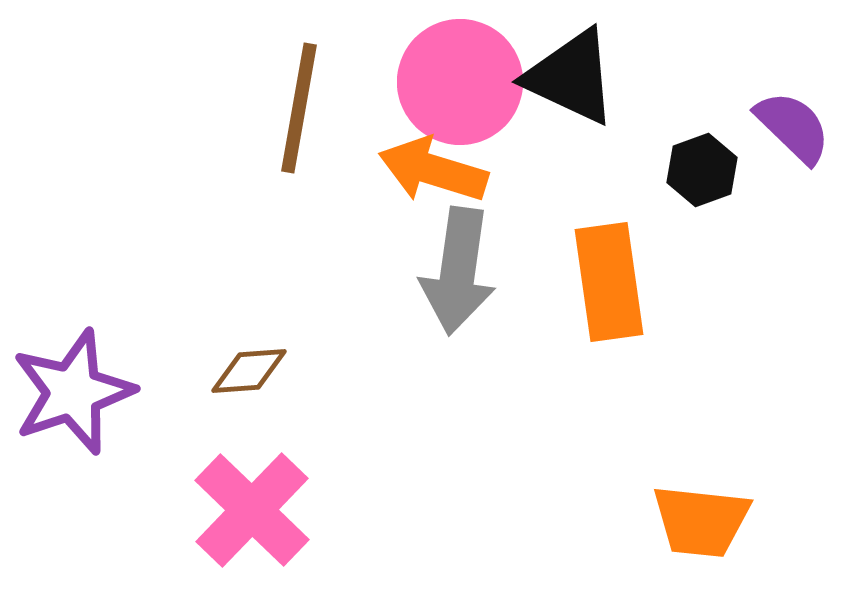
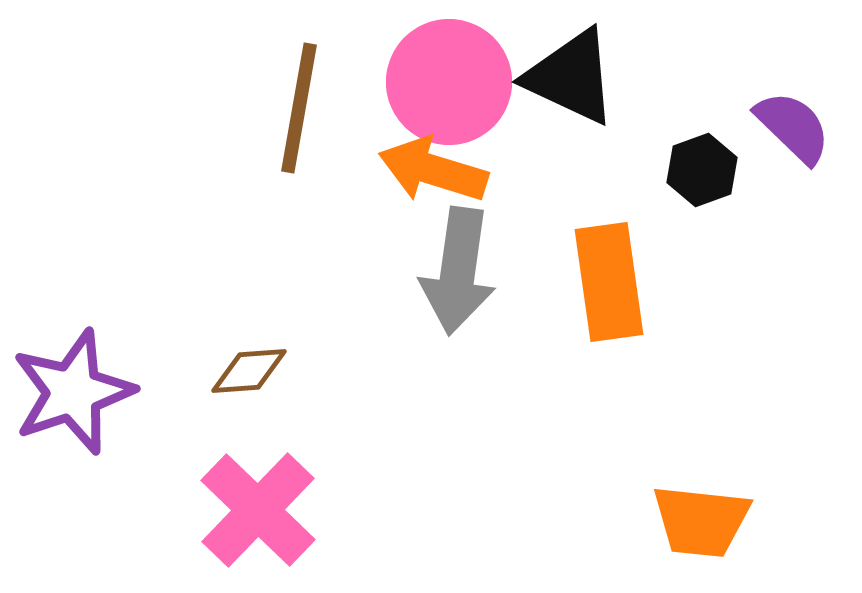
pink circle: moved 11 px left
pink cross: moved 6 px right
